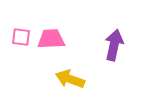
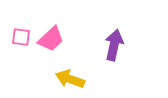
pink trapezoid: rotated 140 degrees clockwise
